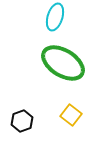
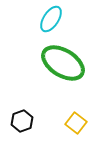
cyan ellipse: moved 4 px left, 2 px down; rotated 16 degrees clockwise
yellow square: moved 5 px right, 8 px down
